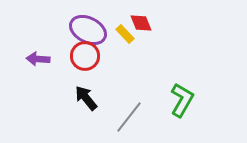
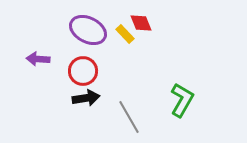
red circle: moved 2 px left, 15 px down
black arrow: rotated 120 degrees clockwise
gray line: rotated 68 degrees counterclockwise
